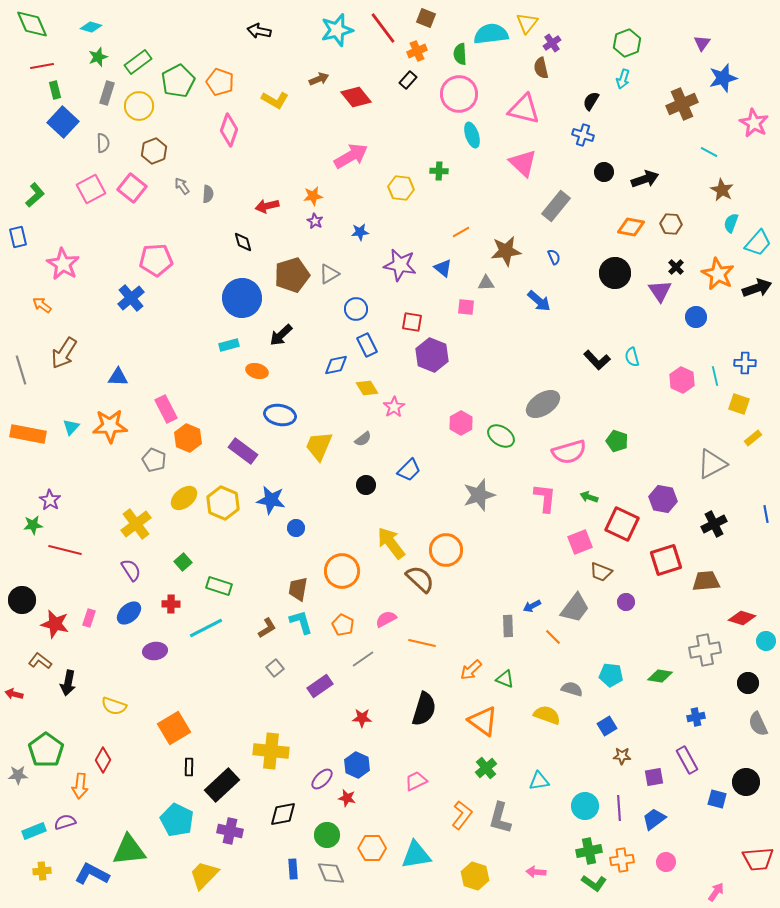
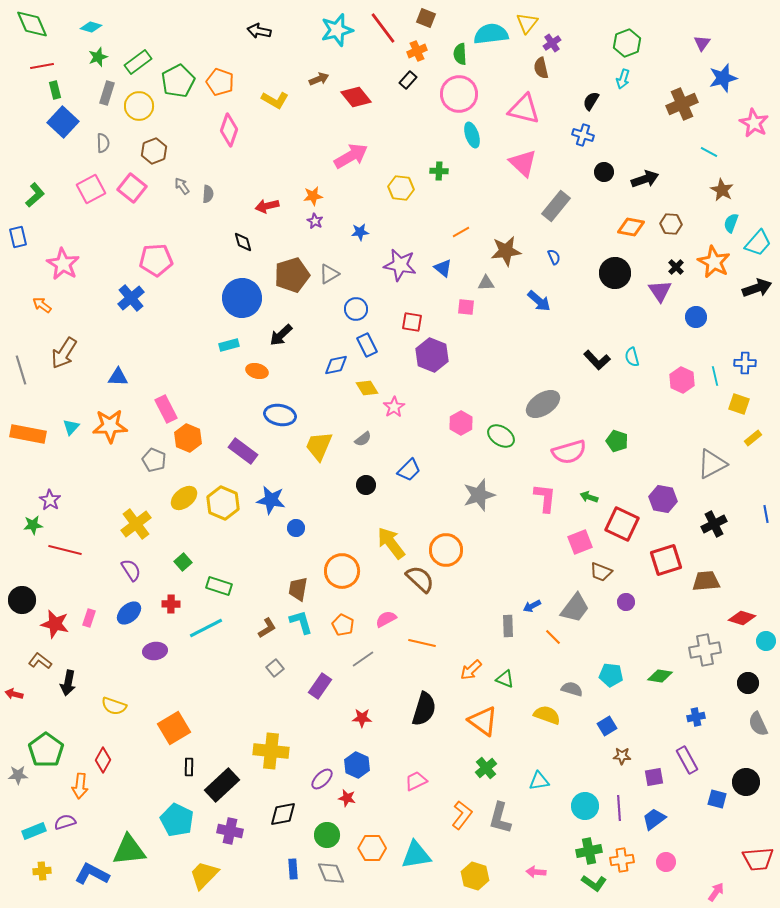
orange star at (718, 274): moved 4 px left, 12 px up
purple rectangle at (320, 686): rotated 20 degrees counterclockwise
